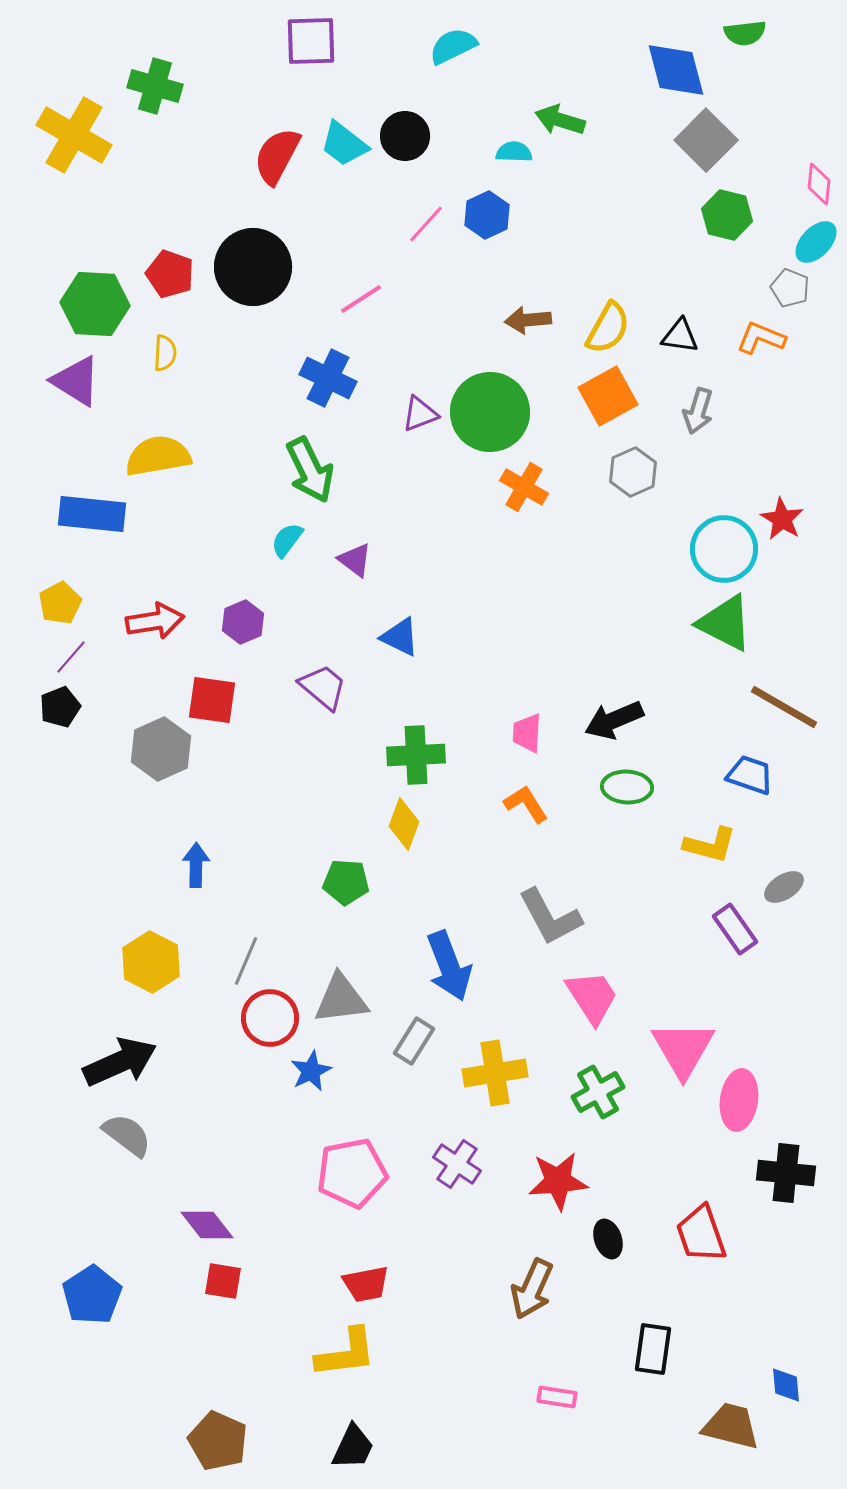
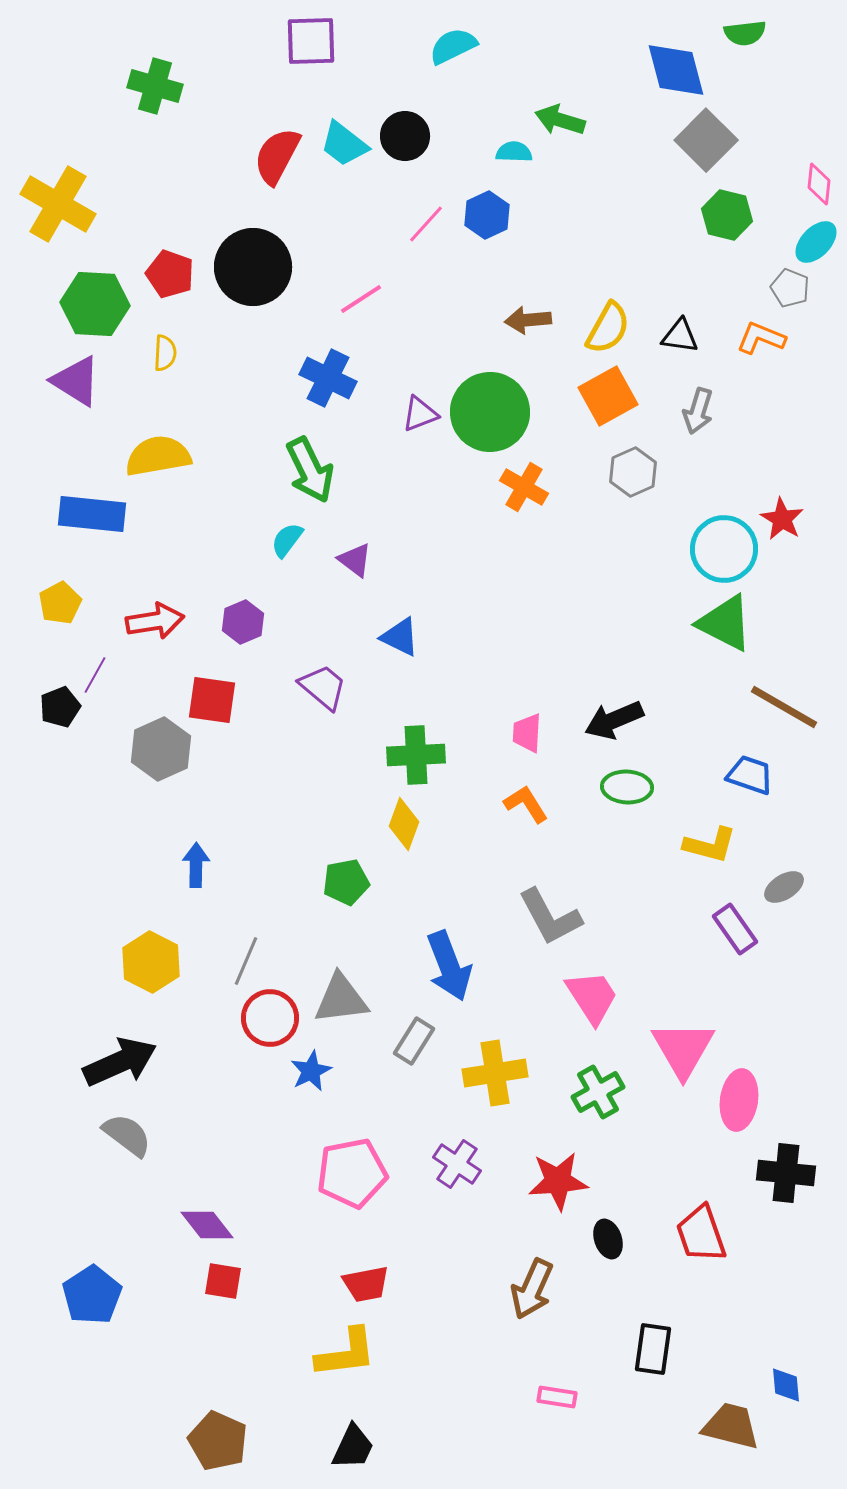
yellow cross at (74, 135): moved 16 px left, 69 px down
purple line at (71, 657): moved 24 px right, 18 px down; rotated 12 degrees counterclockwise
green pentagon at (346, 882): rotated 15 degrees counterclockwise
